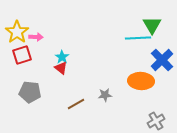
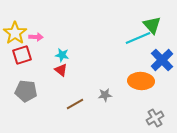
green triangle: rotated 12 degrees counterclockwise
yellow star: moved 2 px left, 1 px down
cyan line: rotated 20 degrees counterclockwise
cyan star: moved 2 px up; rotated 24 degrees counterclockwise
red triangle: moved 2 px down
gray pentagon: moved 4 px left, 1 px up
brown line: moved 1 px left
gray cross: moved 1 px left, 3 px up
